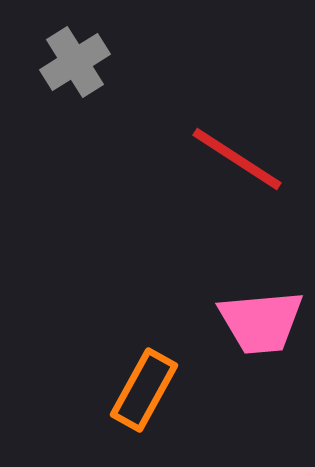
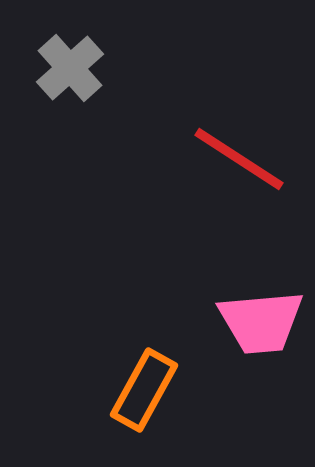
gray cross: moved 5 px left, 6 px down; rotated 10 degrees counterclockwise
red line: moved 2 px right
